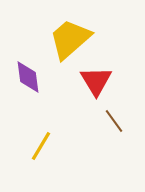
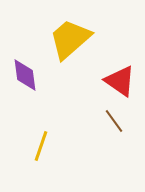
purple diamond: moved 3 px left, 2 px up
red triangle: moved 24 px right; rotated 24 degrees counterclockwise
yellow line: rotated 12 degrees counterclockwise
